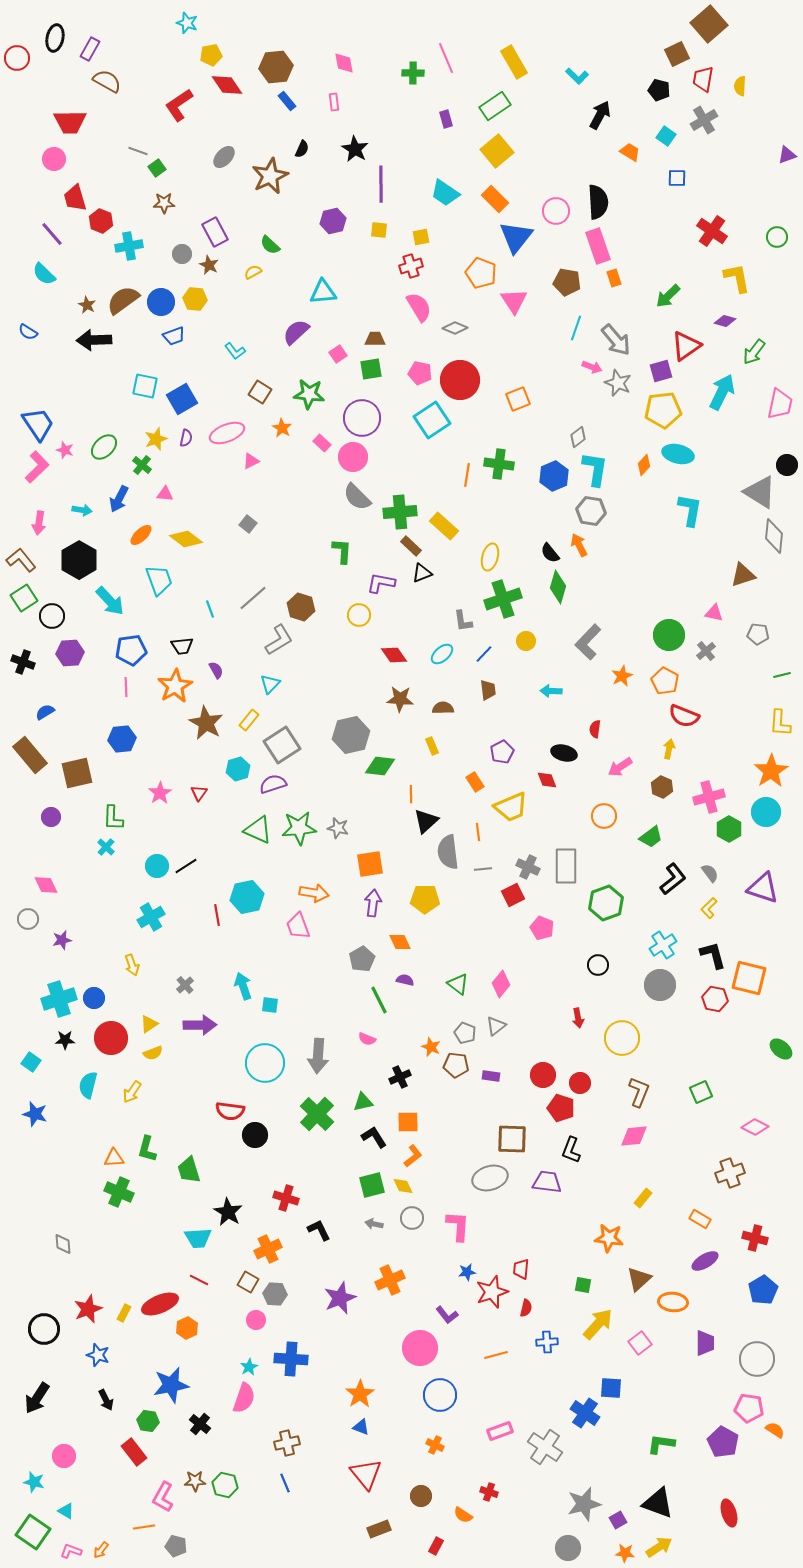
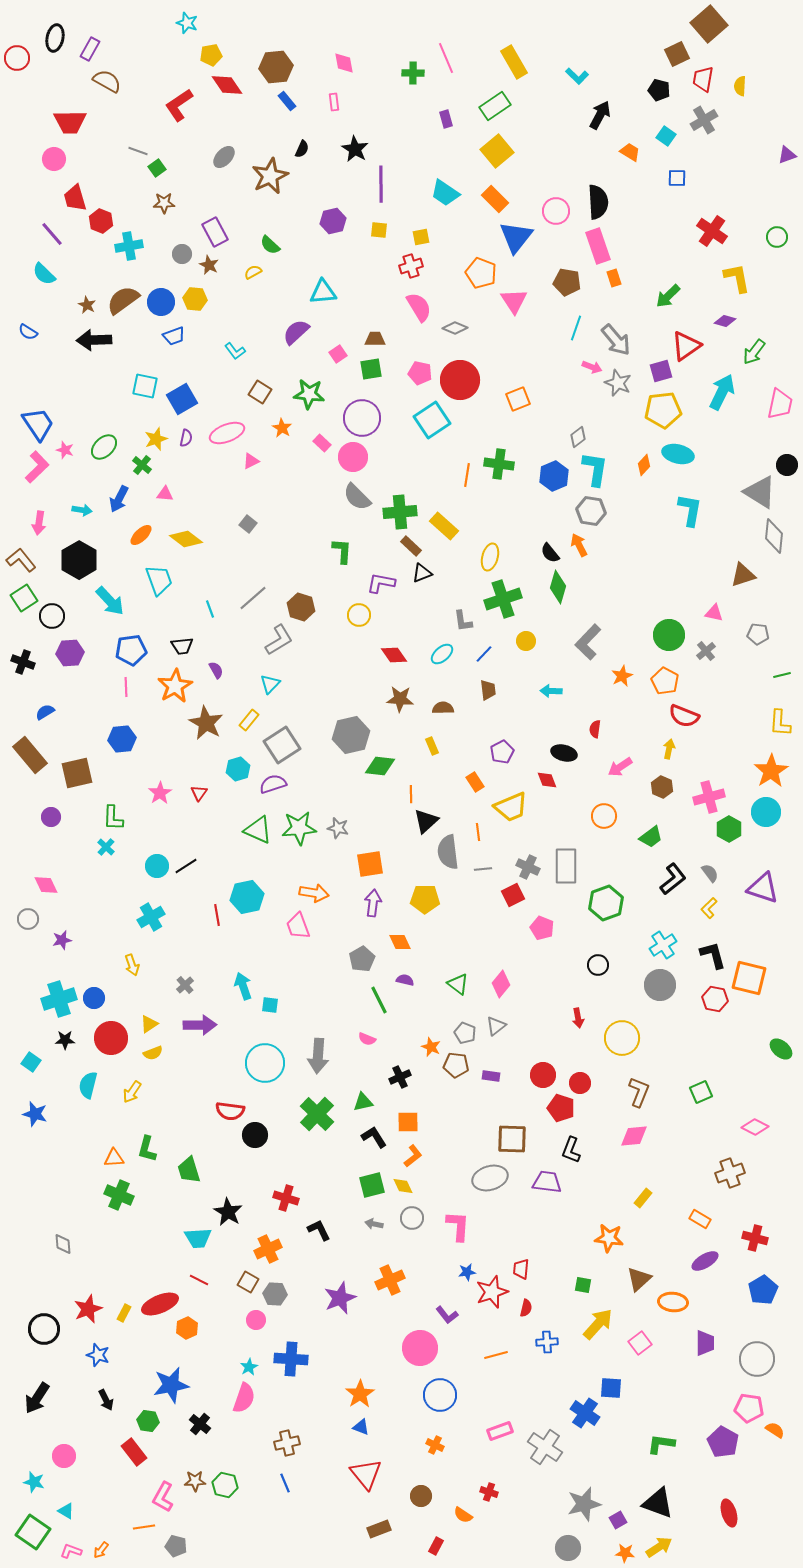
green cross at (119, 1192): moved 3 px down
